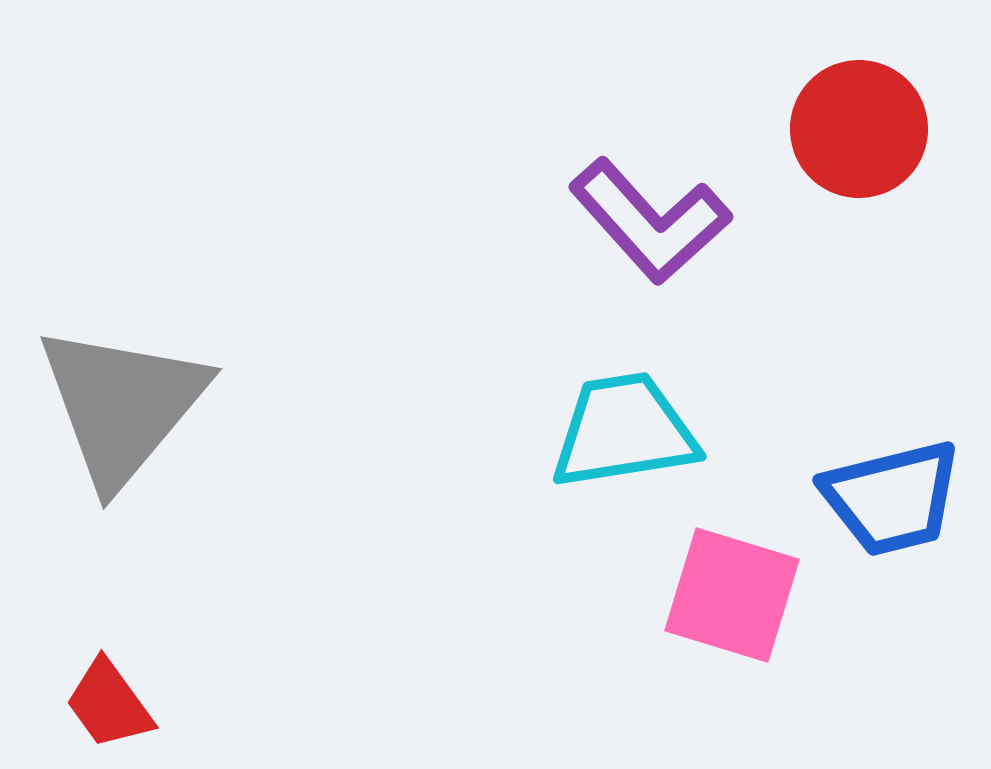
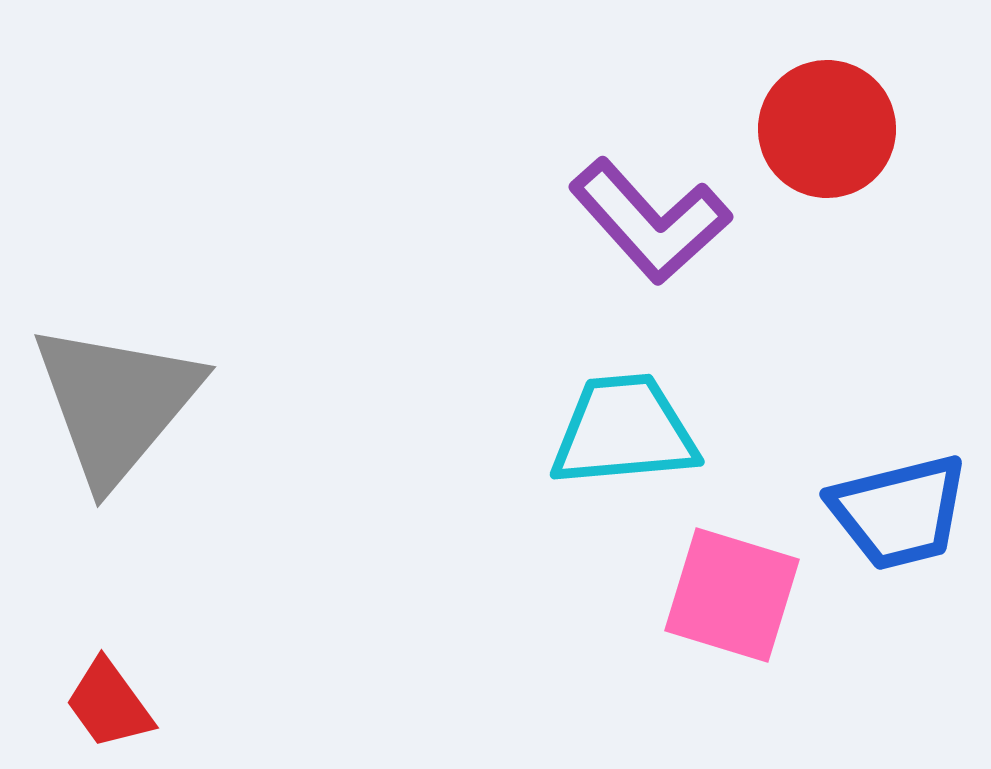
red circle: moved 32 px left
gray triangle: moved 6 px left, 2 px up
cyan trapezoid: rotated 4 degrees clockwise
blue trapezoid: moved 7 px right, 14 px down
